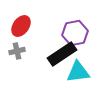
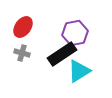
red ellipse: moved 2 px right, 1 px down
gray cross: moved 5 px right, 2 px down; rotated 28 degrees clockwise
cyan triangle: moved 1 px right, 1 px up; rotated 25 degrees counterclockwise
